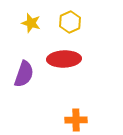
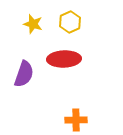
yellow star: moved 2 px right, 1 px down
